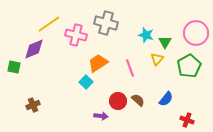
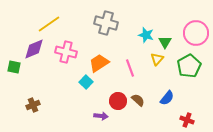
pink cross: moved 10 px left, 17 px down
orange trapezoid: moved 1 px right
blue semicircle: moved 1 px right, 1 px up
